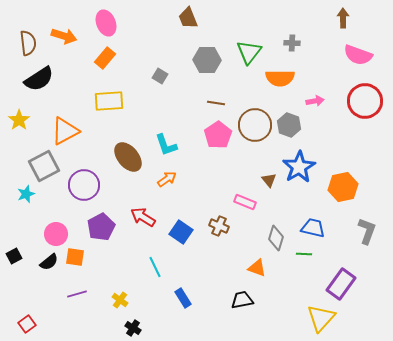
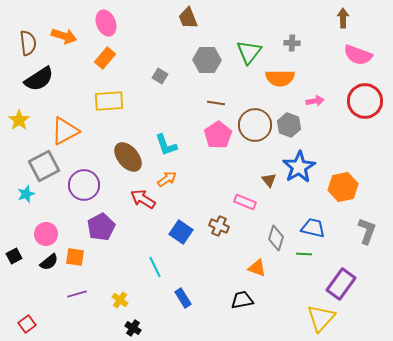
red arrow at (143, 217): moved 18 px up
pink circle at (56, 234): moved 10 px left
